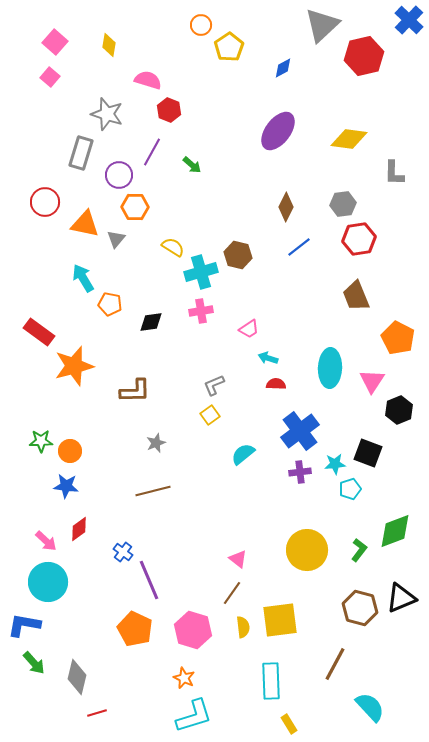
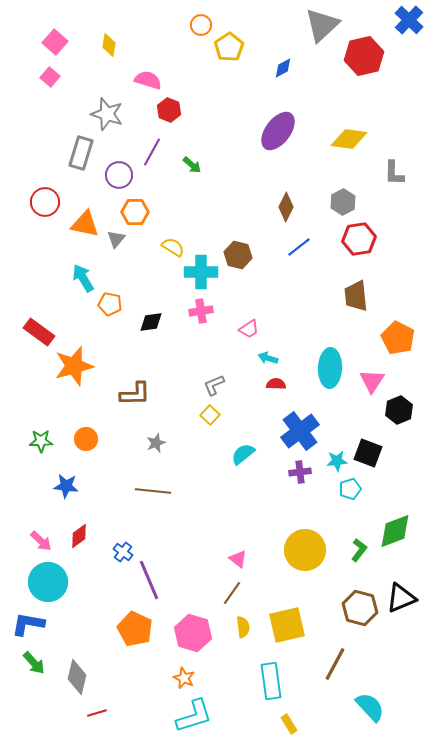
gray hexagon at (343, 204): moved 2 px up; rotated 20 degrees counterclockwise
orange hexagon at (135, 207): moved 5 px down
cyan cross at (201, 272): rotated 16 degrees clockwise
brown trapezoid at (356, 296): rotated 16 degrees clockwise
brown L-shape at (135, 391): moved 3 px down
yellow square at (210, 415): rotated 12 degrees counterclockwise
orange circle at (70, 451): moved 16 px right, 12 px up
cyan star at (335, 464): moved 2 px right, 3 px up
brown line at (153, 491): rotated 20 degrees clockwise
red diamond at (79, 529): moved 7 px down
pink arrow at (46, 541): moved 5 px left
yellow circle at (307, 550): moved 2 px left
yellow square at (280, 620): moved 7 px right, 5 px down; rotated 6 degrees counterclockwise
blue L-shape at (24, 625): moved 4 px right, 1 px up
pink hexagon at (193, 630): moved 3 px down
cyan rectangle at (271, 681): rotated 6 degrees counterclockwise
